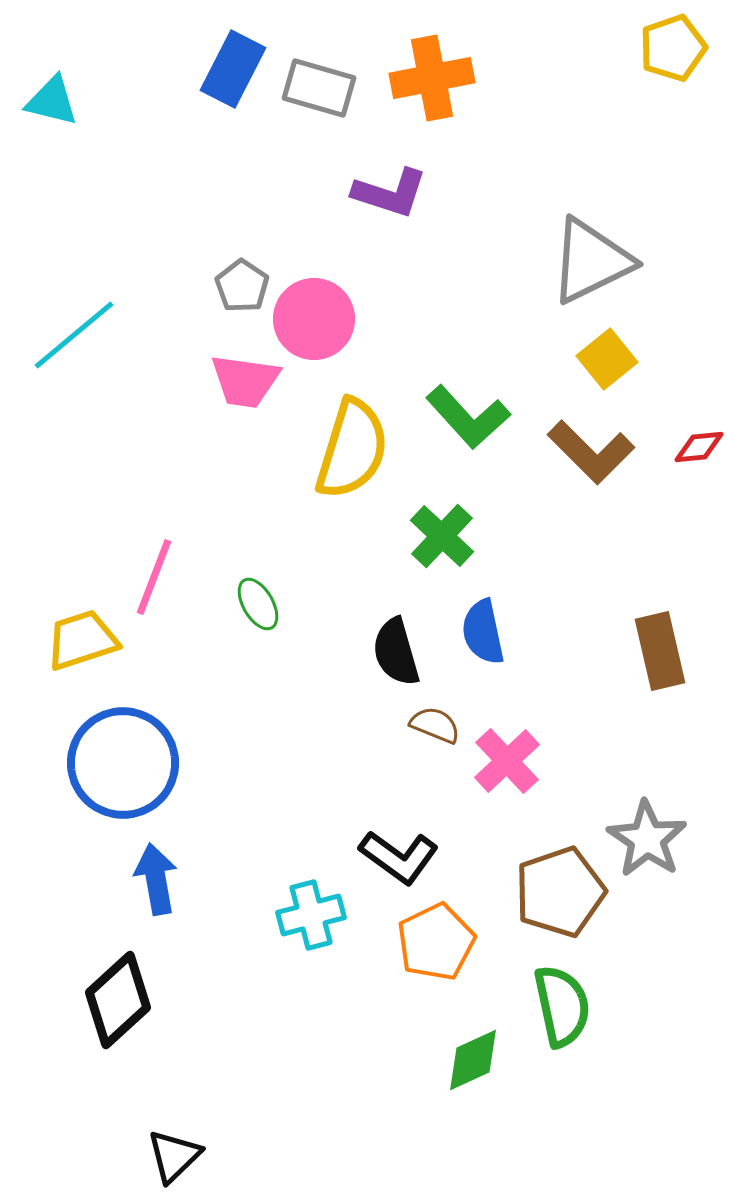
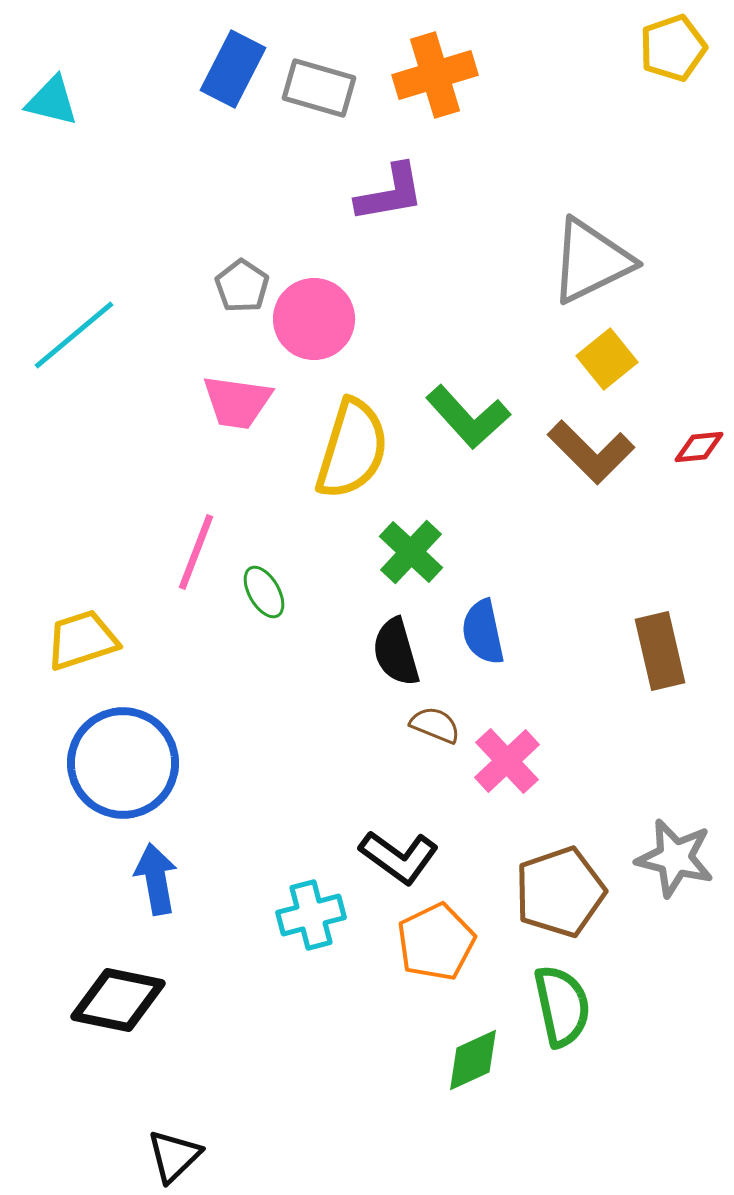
orange cross: moved 3 px right, 3 px up; rotated 6 degrees counterclockwise
purple L-shape: rotated 28 degrees counterclockwise
pink trapezoid: moved 8 px left, 21 px down
green cross: moved 31 px left, 16 px down
pink line: moved 42 px right, 25 px up
green ellipse: moved 6 px right, 12 px up
gray star: moved 28 px right, 19 px down; rotated 20 degrees counterclockwise
black diamond: rotated 54 degrees clockwise
